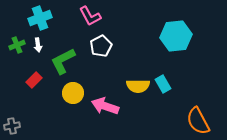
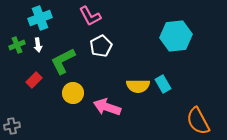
pink arrow: moved 2 px right, 1 px down
